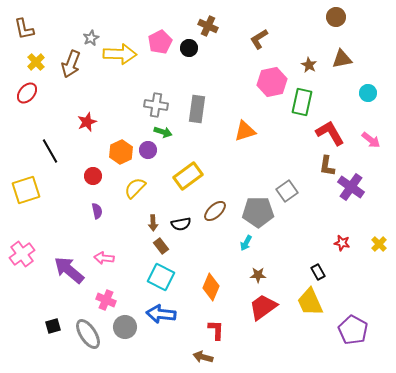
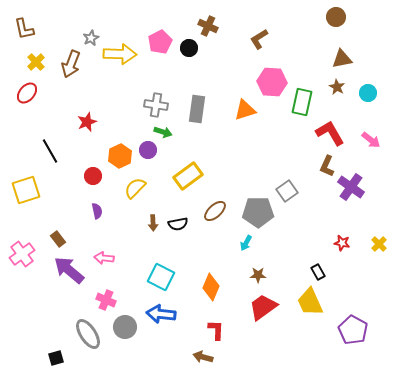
brown star at (309, 65): moved 28 px right, 22 px down
pink hexagon at (272, 82): rotated 16 degrees clockwise
orange triangle at (245, 131): moved 21 px up
orange hexagon at (121, 152): moved 1 px left, 4 px down
brown L-shape at (327, 166): rotated 15 degrees clockwise
black semicircle at (181, 224): moved 3 px left
brown rectangle at (161, 246): moved 103 px left, 7 px up
black square at (53, 326): moved 3 px right, 32 px down
